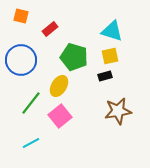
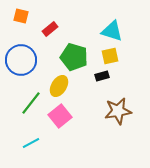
black rectangle: moved 3 px left
